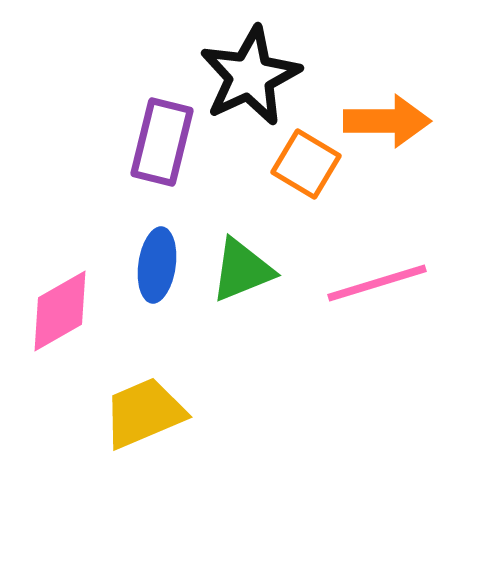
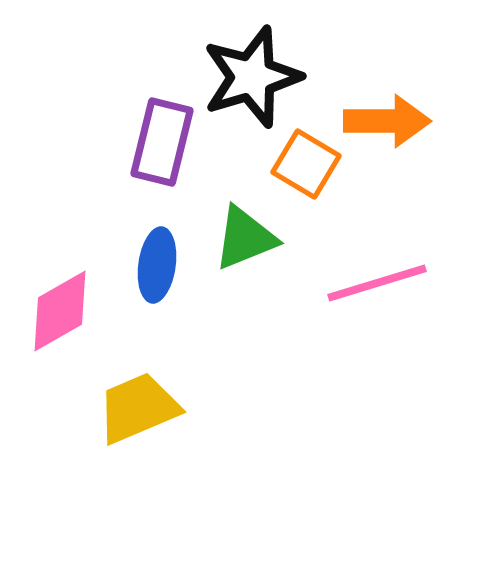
black star: moved 2 px right, 1 px down; rotated 8 degrees clockwise
green triangle: moved 3 px right, 32 px up
yellow trapezoid: moved 6 px left, 5 px up
